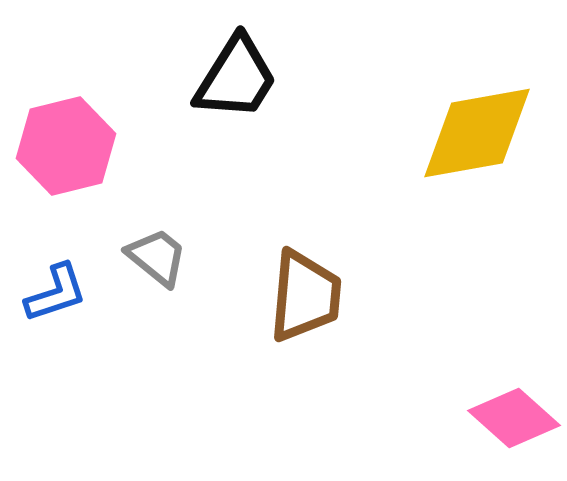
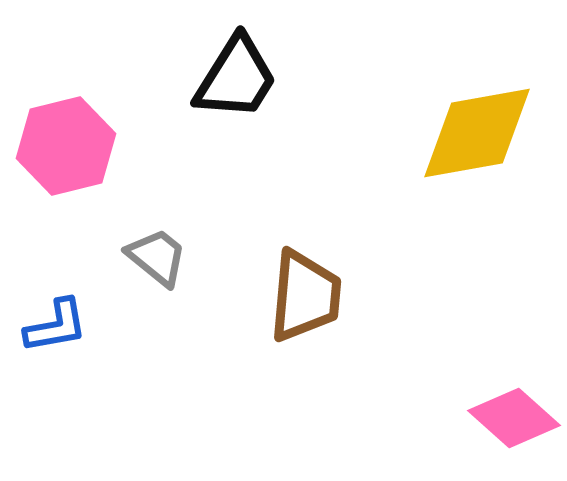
blue L-shape: moved 33 px down; rotated 8 degrees clockwise
